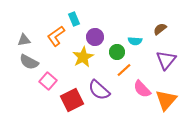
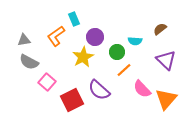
purple triangle: rotated 25 degrees counterclockwise
pink square: moved 1 px left, 1 px down
orange triangle: moved 1 px up
